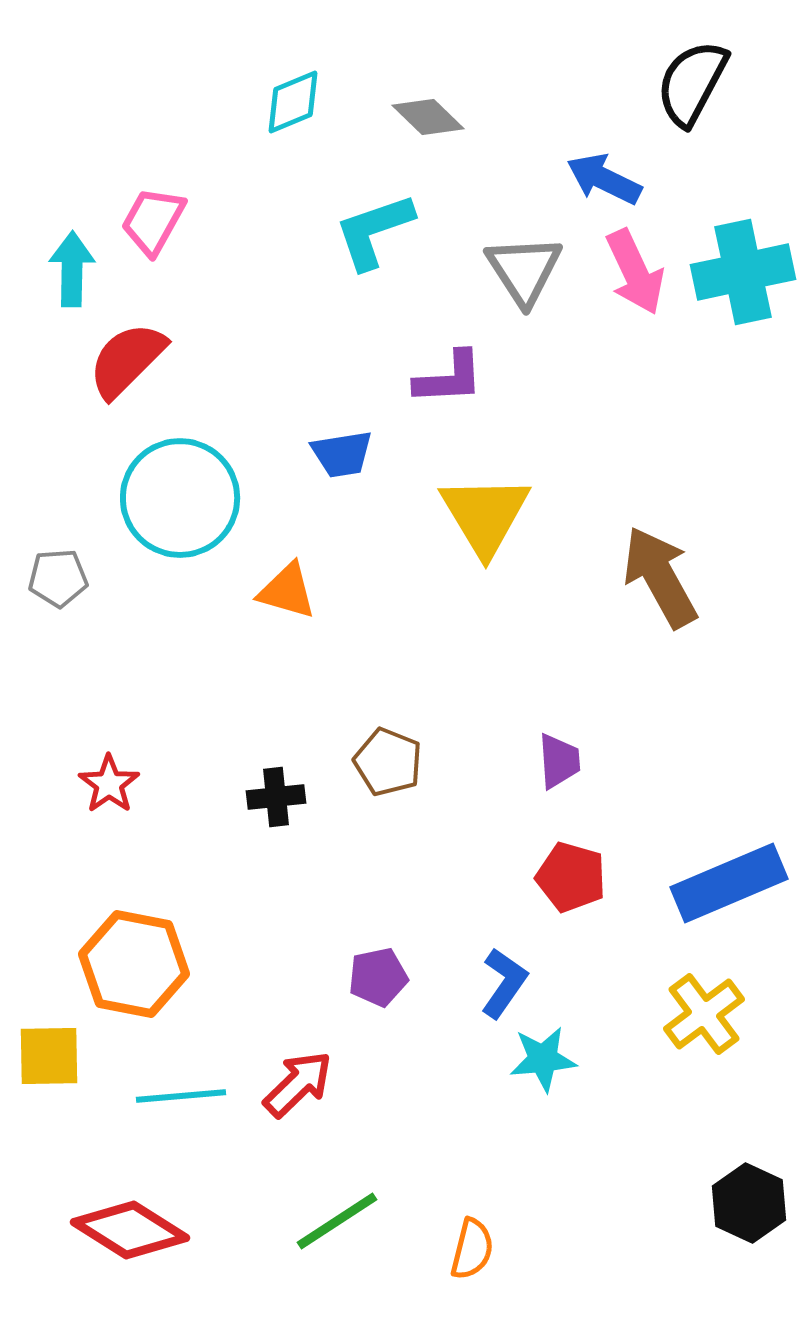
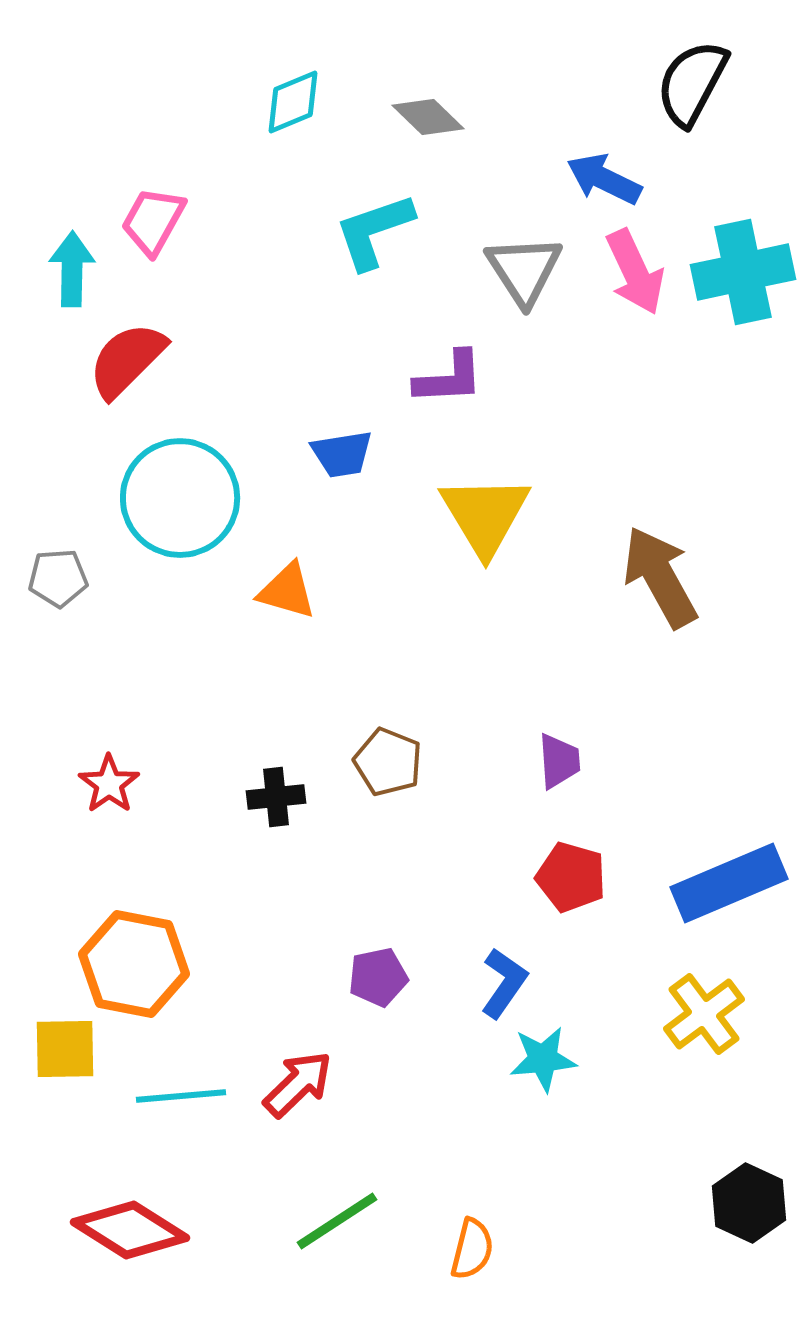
yellow square: moved 16 px right, 7 px up
